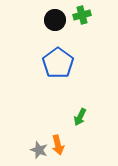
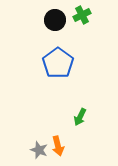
green cross: rotated 12 degrees counterclockwise
orange arrow: moved 1 px down
